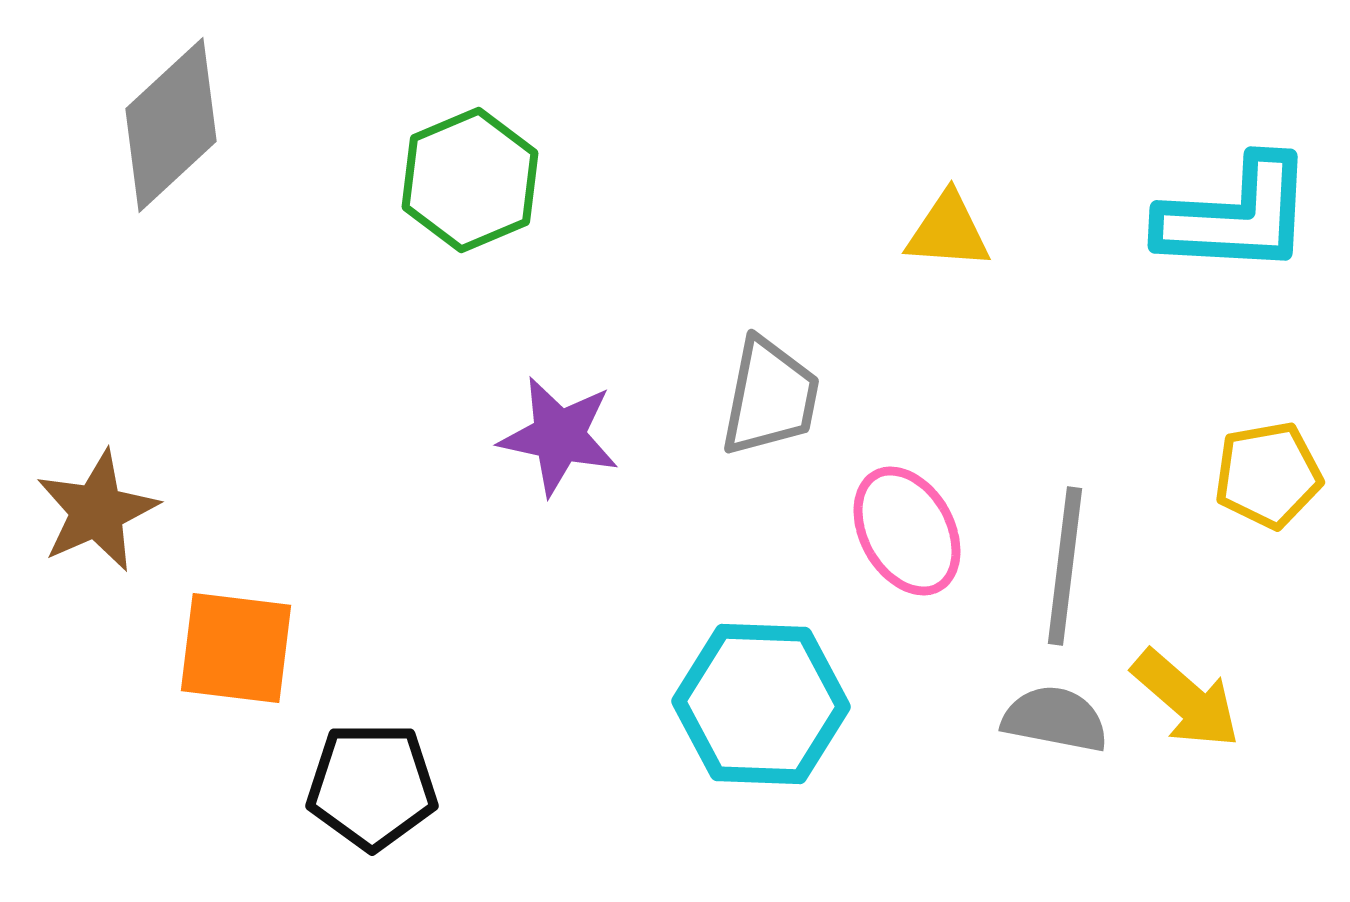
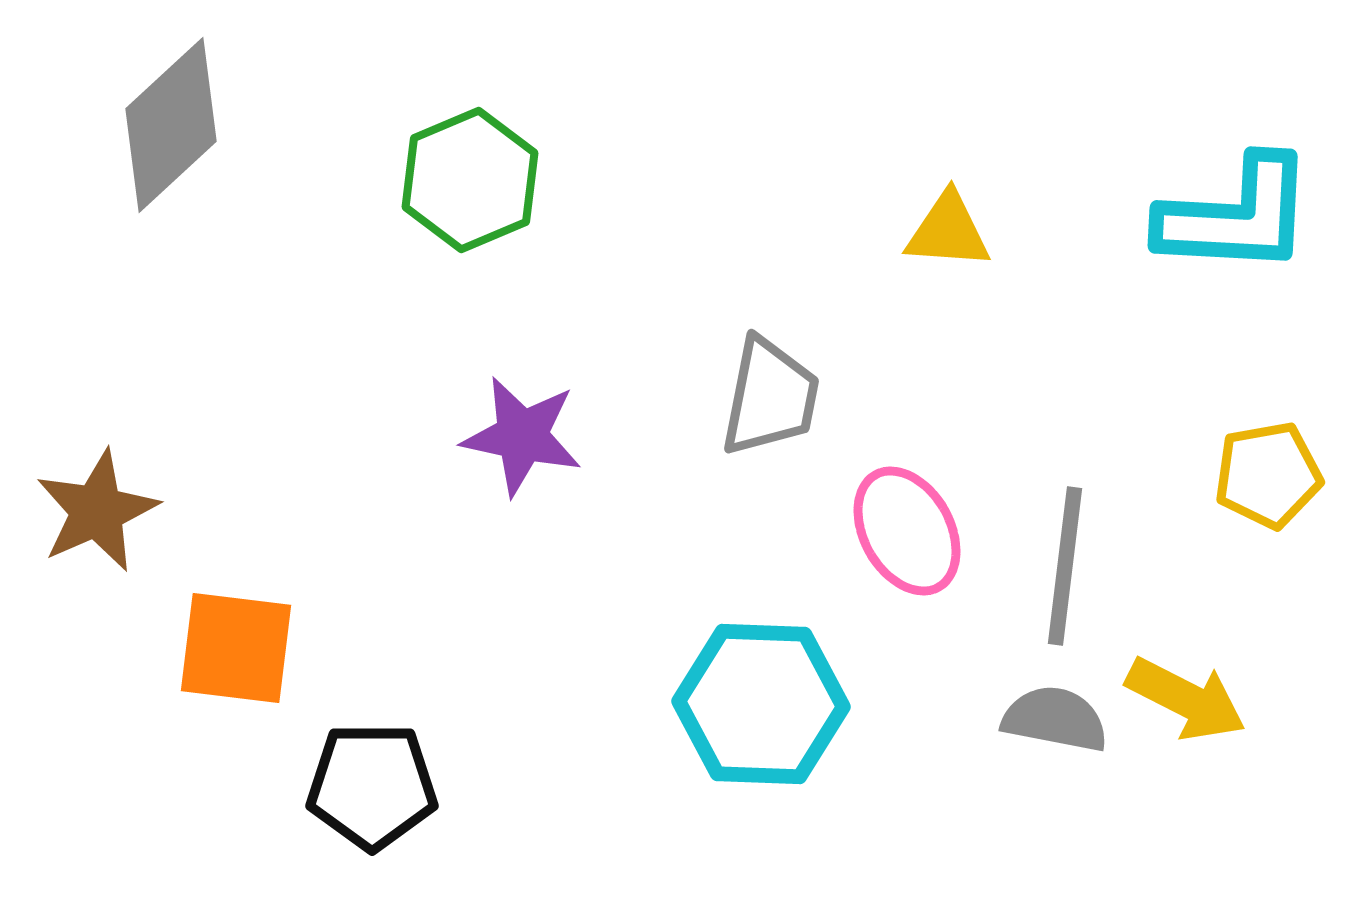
purple star: moved 37 px left
yellow arrow: rotated 14 degrees counterclockwise
